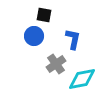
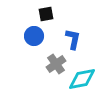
black square: moved 2 px right, 1 px up; rotated 21 degrees counterclockwise
